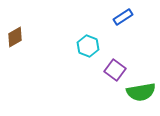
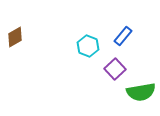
blue rectangle: moved 19 px down; rotated 18 degrees counterclockwise
purple square: moved 1 px up; rotated 10 degrees clockwise
